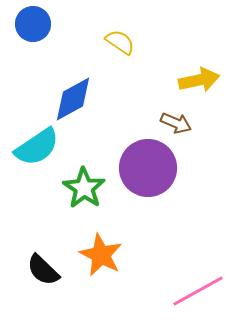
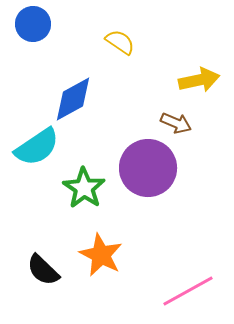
pink line: moved 10 px left
